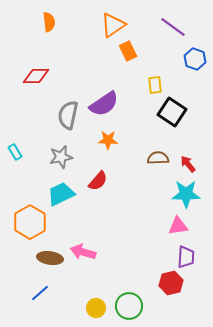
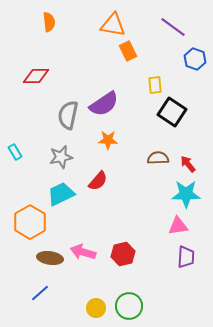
orange triangle: rotated 44 degrees clockwise
red hexagon: moved 48 px left, 29 px up
